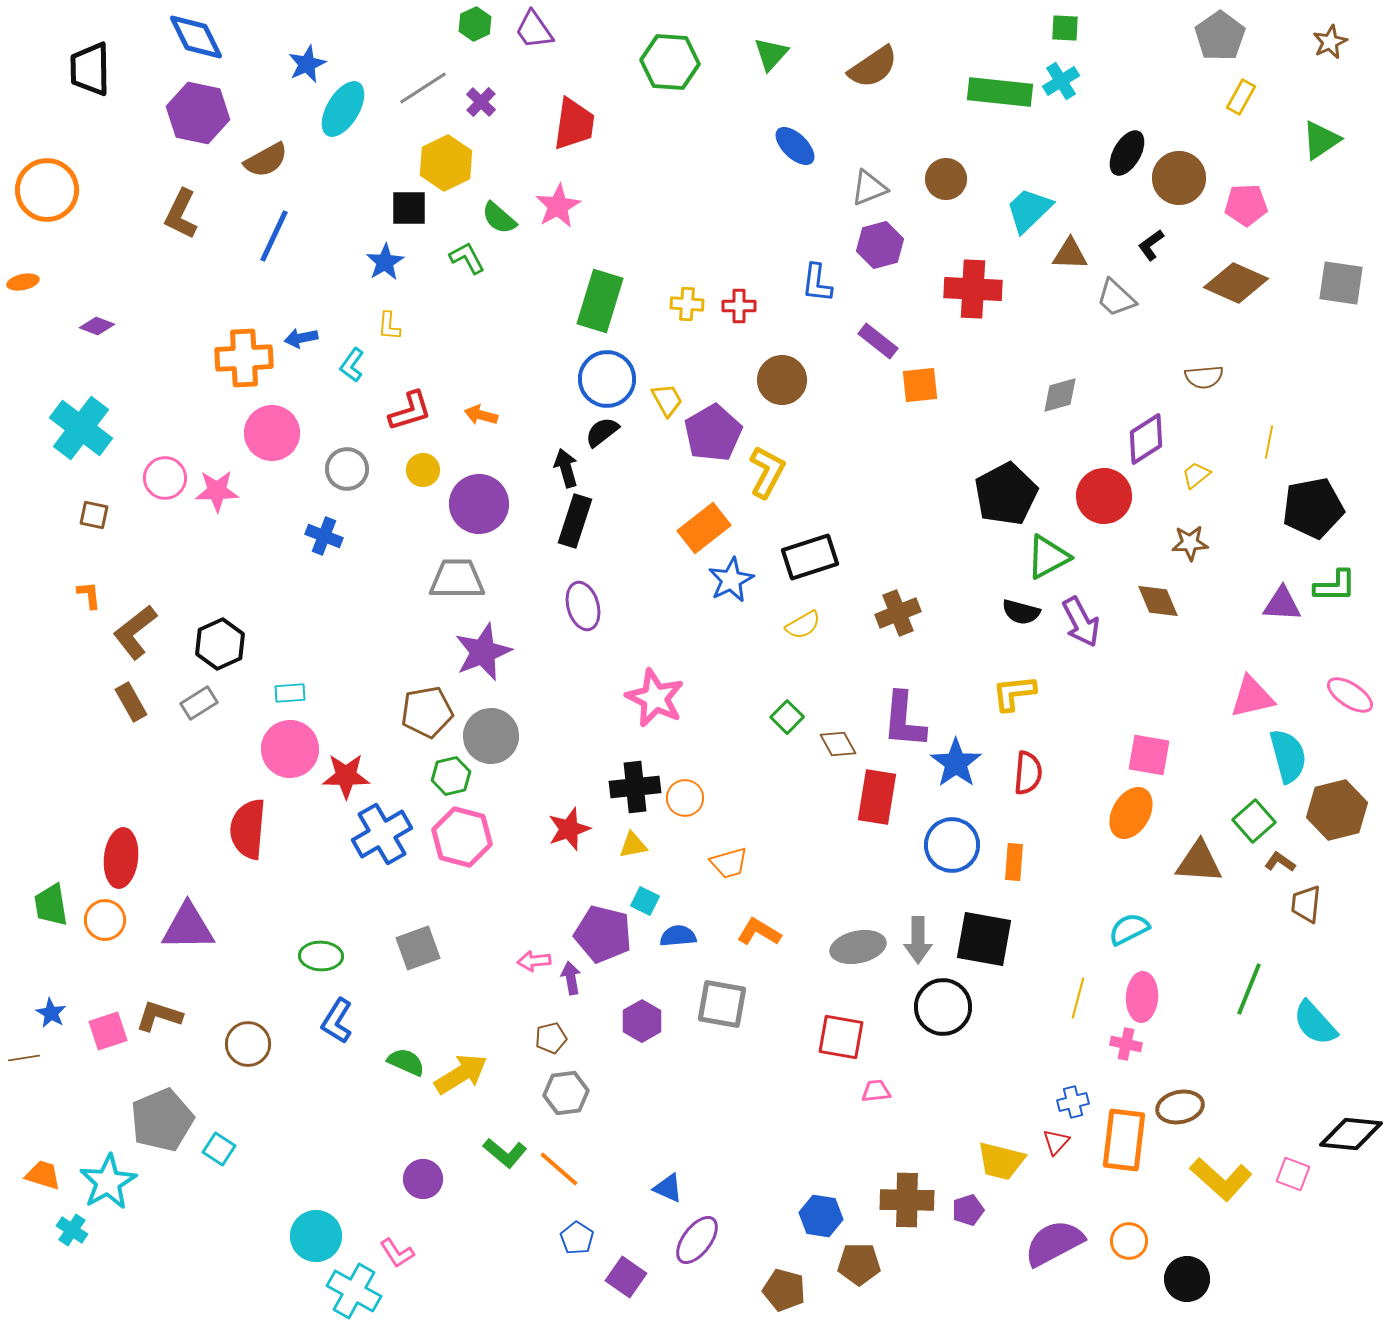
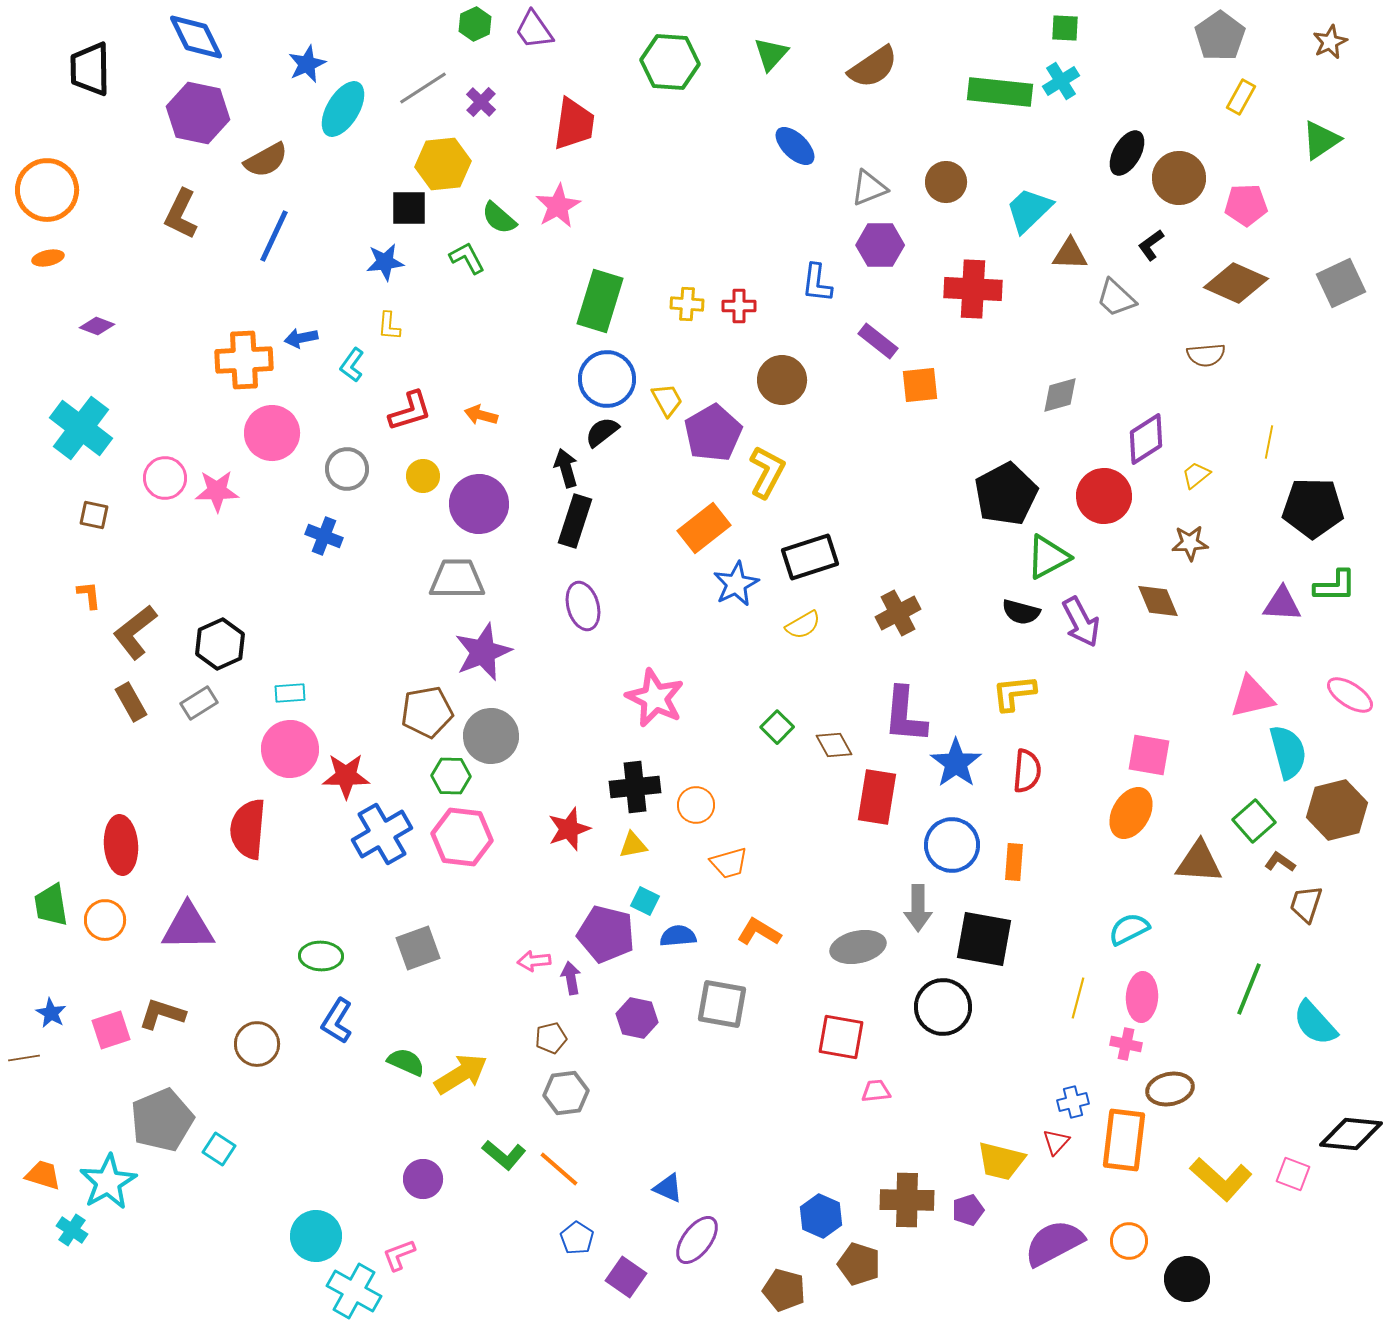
yellow hexagon at (446, 163): moved 3 px left, 1 px down; rotated 20 degrees clockwise
brown circle at (946, 179): moved 3 px down
purple hexagon at (880, 245): rotated 15 degrees clockwise
blue star at (385, 262): rotated 24 degrees clockwise
orange ellipse at (23, 282): moved 25 px right, 24 px up
gray square at (1341, 283): rotated 33 degrees counterclockwise
orange cross at (244, 358): moved 2 px down
brown semicircle at (1204, 377): moved 2 px right, 22 px up
yellow circle at (423, 470): moved 6 px down
black pentagon at (1313, 508): rotated 12 degrees clockwise
blue star at (731, 580): moved 5 px right, 4 px down
brown cross at (898, 613): rotated 6 degrees counterclockwise
green square at (787, 717): moved 10 px left, 10 px down
purple L-shape at (904, 720): moved 1 px right, 5 px up
brown diamond at (838, 744): moved 4 px left, 1 px down
cyan semicircle at (1288, 756): moved 4 px up
red semicircle at (1028, 773): moved 1 px left, 2 px up
green hexagon at (451, 776): rotated 15 degrees clockwise
orange circle at (685, 798): moved 11 px right, 7 px down
pink hexagon at (462, 837): rotated 8 degrees counterclockwise
red ellipse at (121, 858): moved 13 px up; rotated 10 degrees counterclockwise
brown trapezoid at (1306, 904): rotated 12 degrees clockwise
purple pentagon at (603, 934): moved 3 px right
gray arrow at (918, 940): moved 32 px up
brown L-shape at (159, 1016): moved 3 px right, 2 px up
purple hexagon at (642, 1021): moved 5 px left, 3 px up; rotated 18 degrees counterclockwise
pink square at (108, 1031): moved 3 px right, 1 px up
brown circle at (248, 1044): moved 9 px right
brown ellipse at (1180, 1107): moved 10 px left, 18 px up
green L-shape at (505, 1153): moved 1 px left, 2 px down
blue hexagon at (821, 1216): rotated 15 degrees clockwise
pink L-shape at (397, 1253): moved 2 px right, 2 px down; rotated 102 degrees clockwise
brown pentagon at (859, 1264): rotated 18 degrees clockwise
